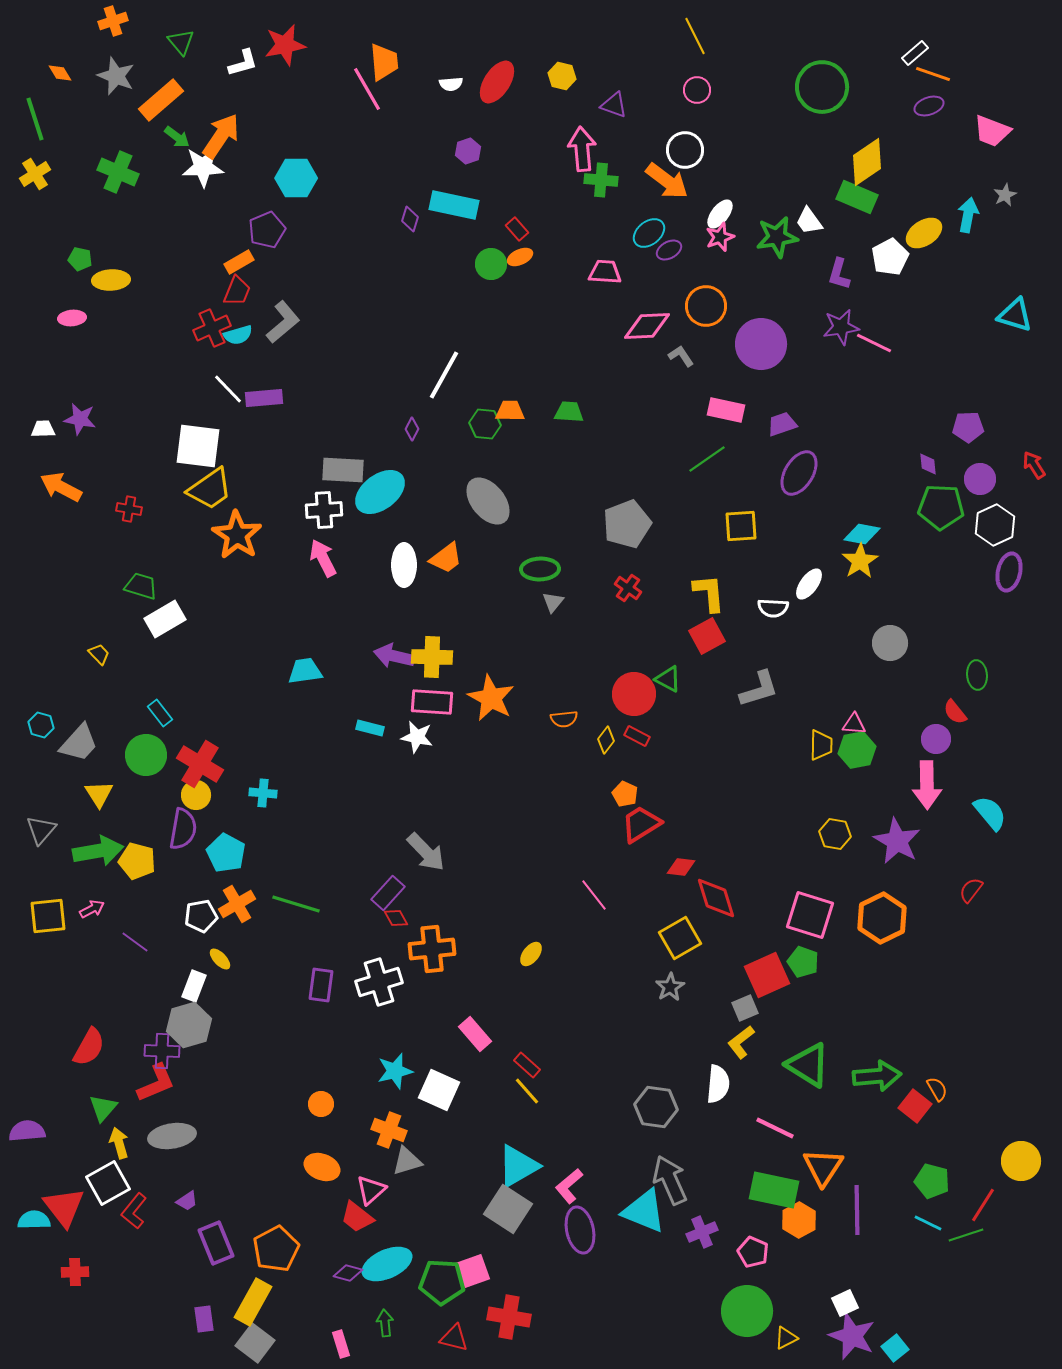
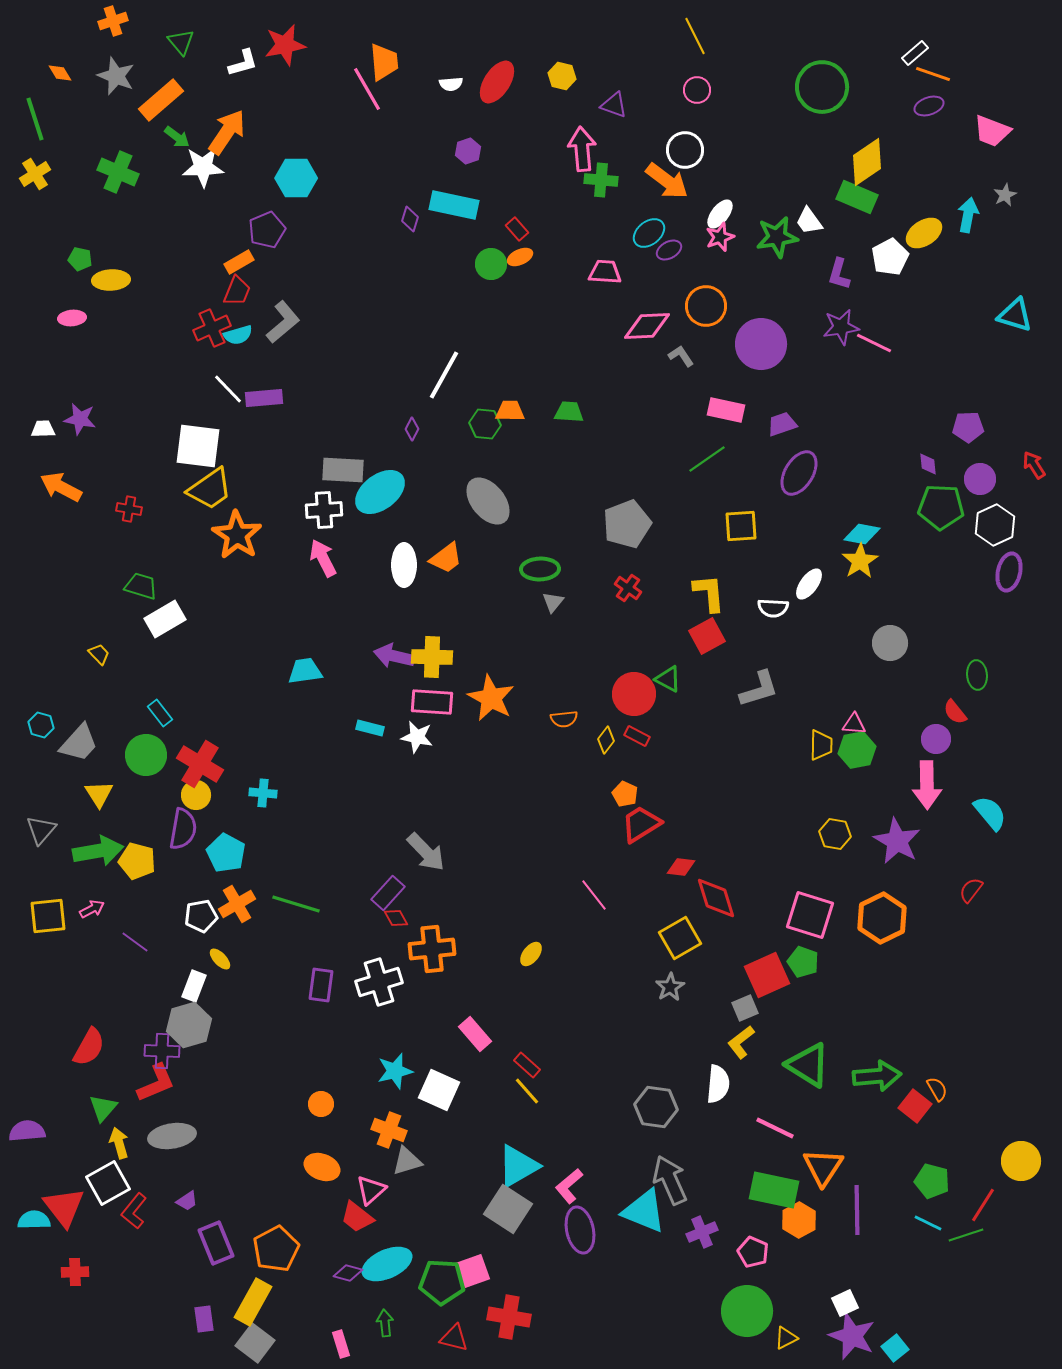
orange arrow at (221, 136): moved 6 px right, 4 px up
